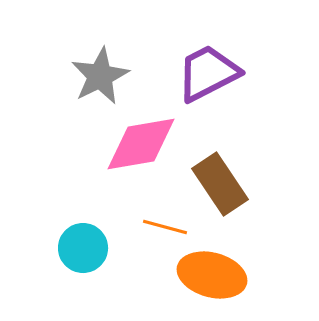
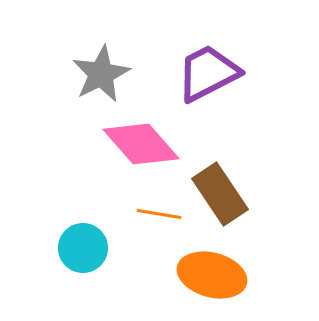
gray star: moved 1 px right, 2 px up
pink diamond: rotated 58 degrees clockwise
brown rectangle: moved 10 px down
orange line: moved 6 px left, 13 px up; rotated 6 degrees counterclockwise
